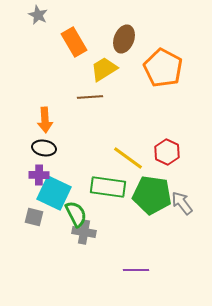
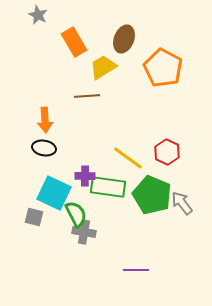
yellow trapezoid: moved 1 px left, 2 px up
brown line: moved 3 px left, 1 px up
purple cross: moved 46 px right, 1 px down
green pentagon: rotated 15 degrees clockwise
